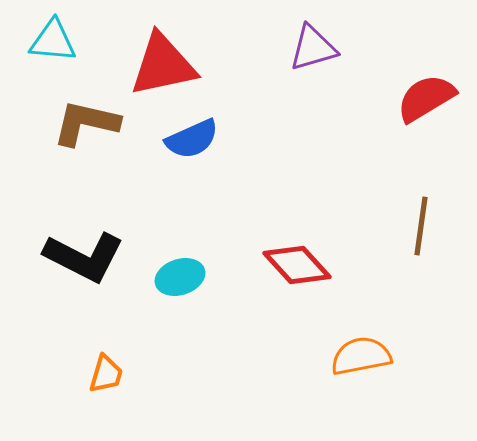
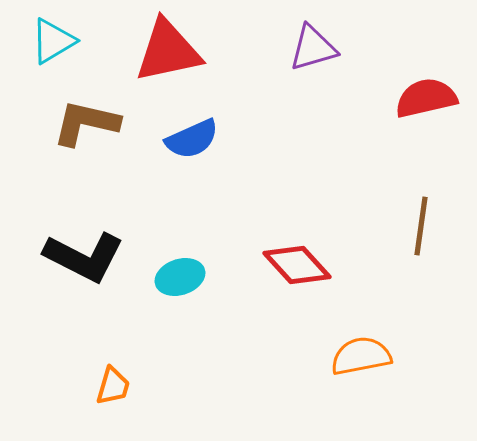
cyan triangle: rotated 36 degrees counterclockwise
red triangle: moved 5 px right, 14 px up
red semicircle: rotated 18 degrees clockwise
orange trapezoid: moved 7 px right, 12 px down
